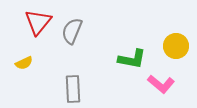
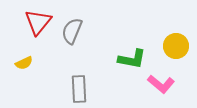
gray rectangle: moved 6 px right
